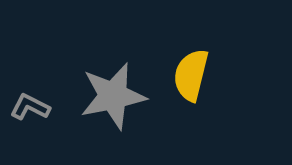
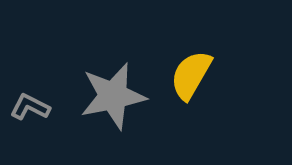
yellow semicircle: rotated 16 degrees clockwise
